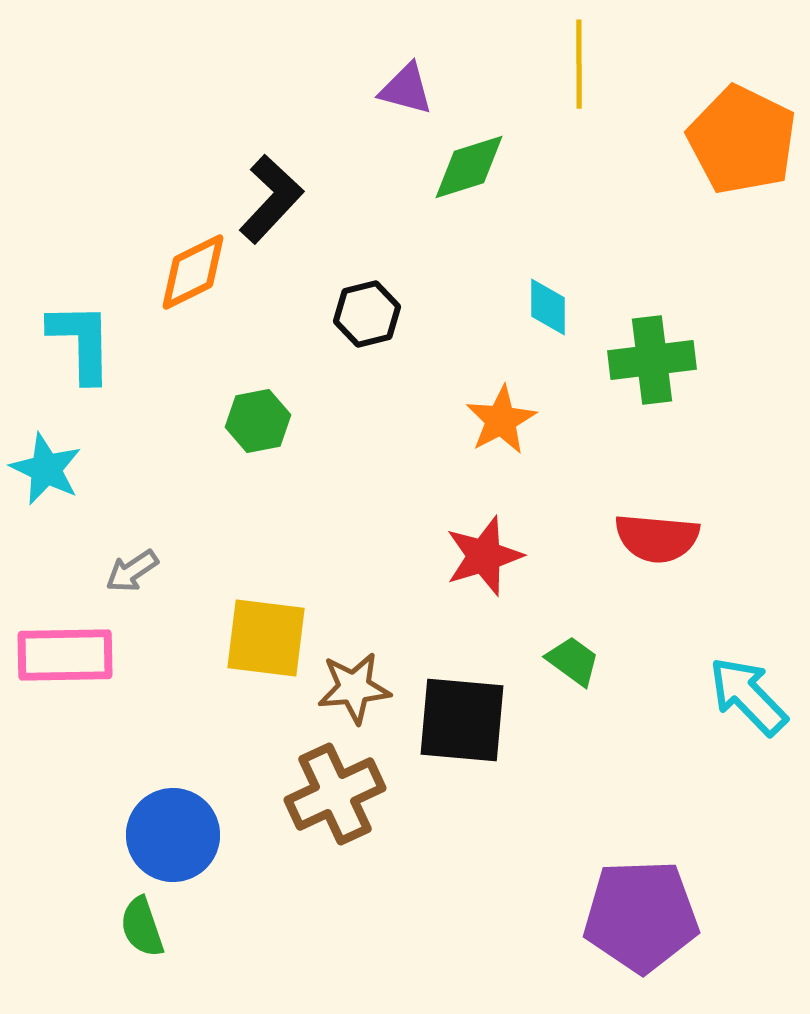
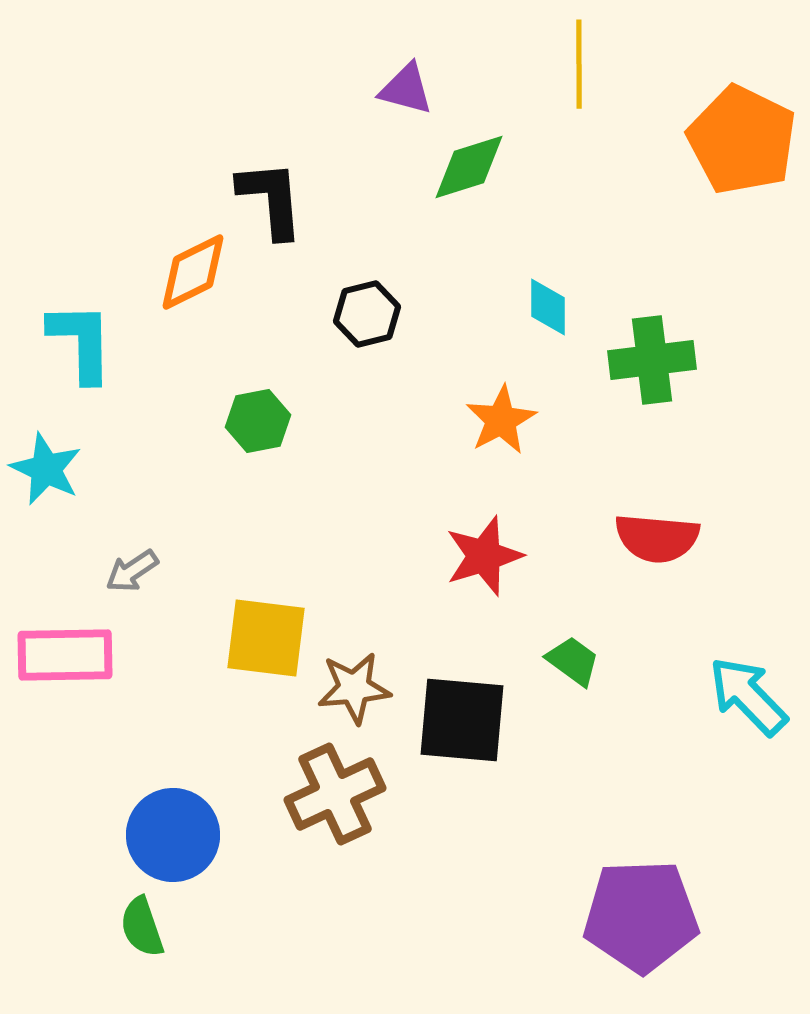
black L-shape: rotated 48 degrees counterclockwise
